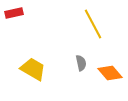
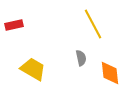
red rectangle: moved 12 px down
gray semicircle: moved 5 px up
orange diamond: rotated 35 degrees clockwise
